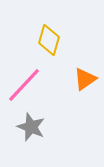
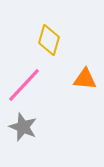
orange triangle: rotated 40 degrees clockwise
gray star: moved 8 px left
